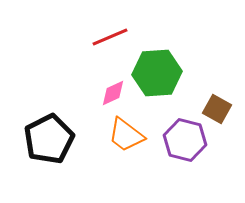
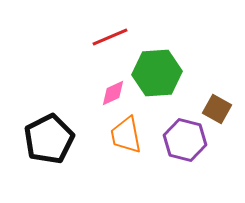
orange trapezoid: rotated 42 degrees clockwise
